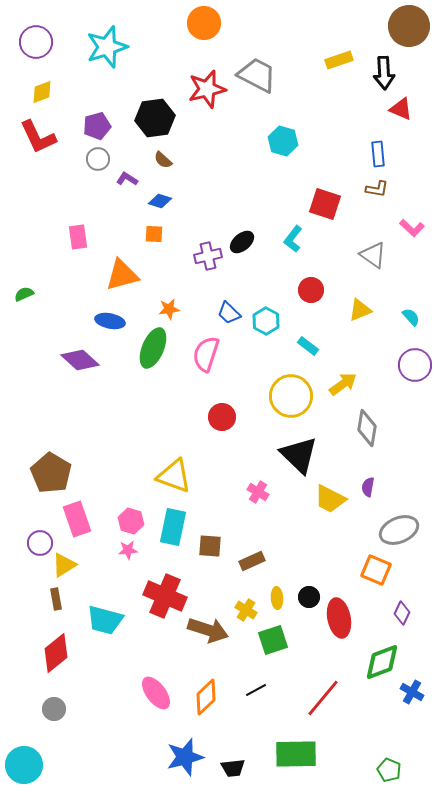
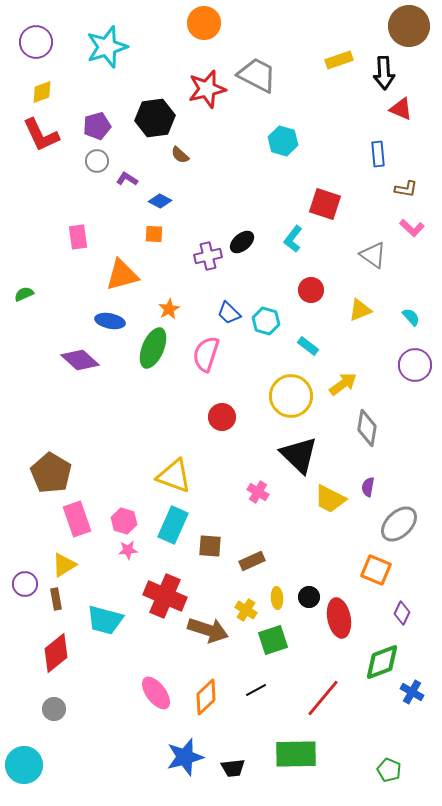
red L-shape at (38, 137): moved 3 px right, 2 px up
gray circle at (98, 159): moved 1 px left, 2 px down
brown semicircle at (163, 160): moved 17 px right, 5 px up
brown L-shape at (377, 189): moved 29 px right
blue diamond at (160, 201): rotated 10 degrees clockwise
orange star at (169, 309): rotated 20 degrees counterclockwise
cyan hexagon at (266, 321): rotated 12 degrees counterclockwise
pink hexagon at (131, 521): moved 7 px left
cyan rectangle at (173, 527): moved 2 px up; rotated 12 degrees clockwise
gray ellipse at (399, 530): moved 6 px up; rotated 21 degrees counterclockwise
purple circle at (40, 543): moved 15 px left, 41 px down
